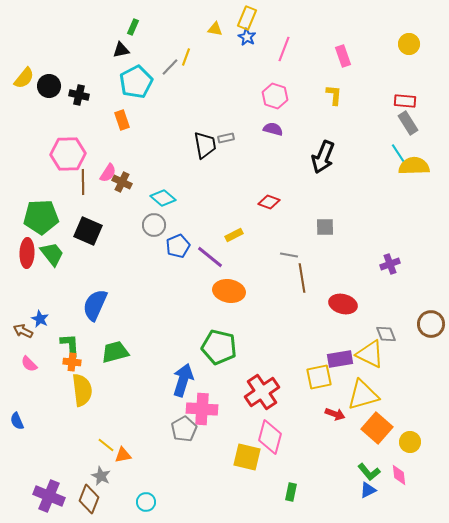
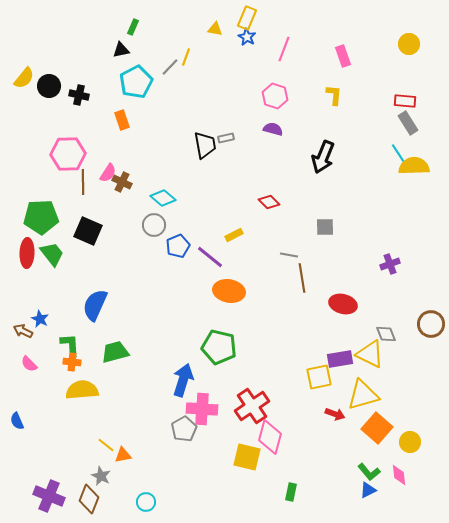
red diamond at (269, 202): rotated 25 degrees clockwise
yellow semicircle at (82, 390): rotated 88 degrees counterclockwise
red cross at (262, 392): moved 10 px left, 14 px down
